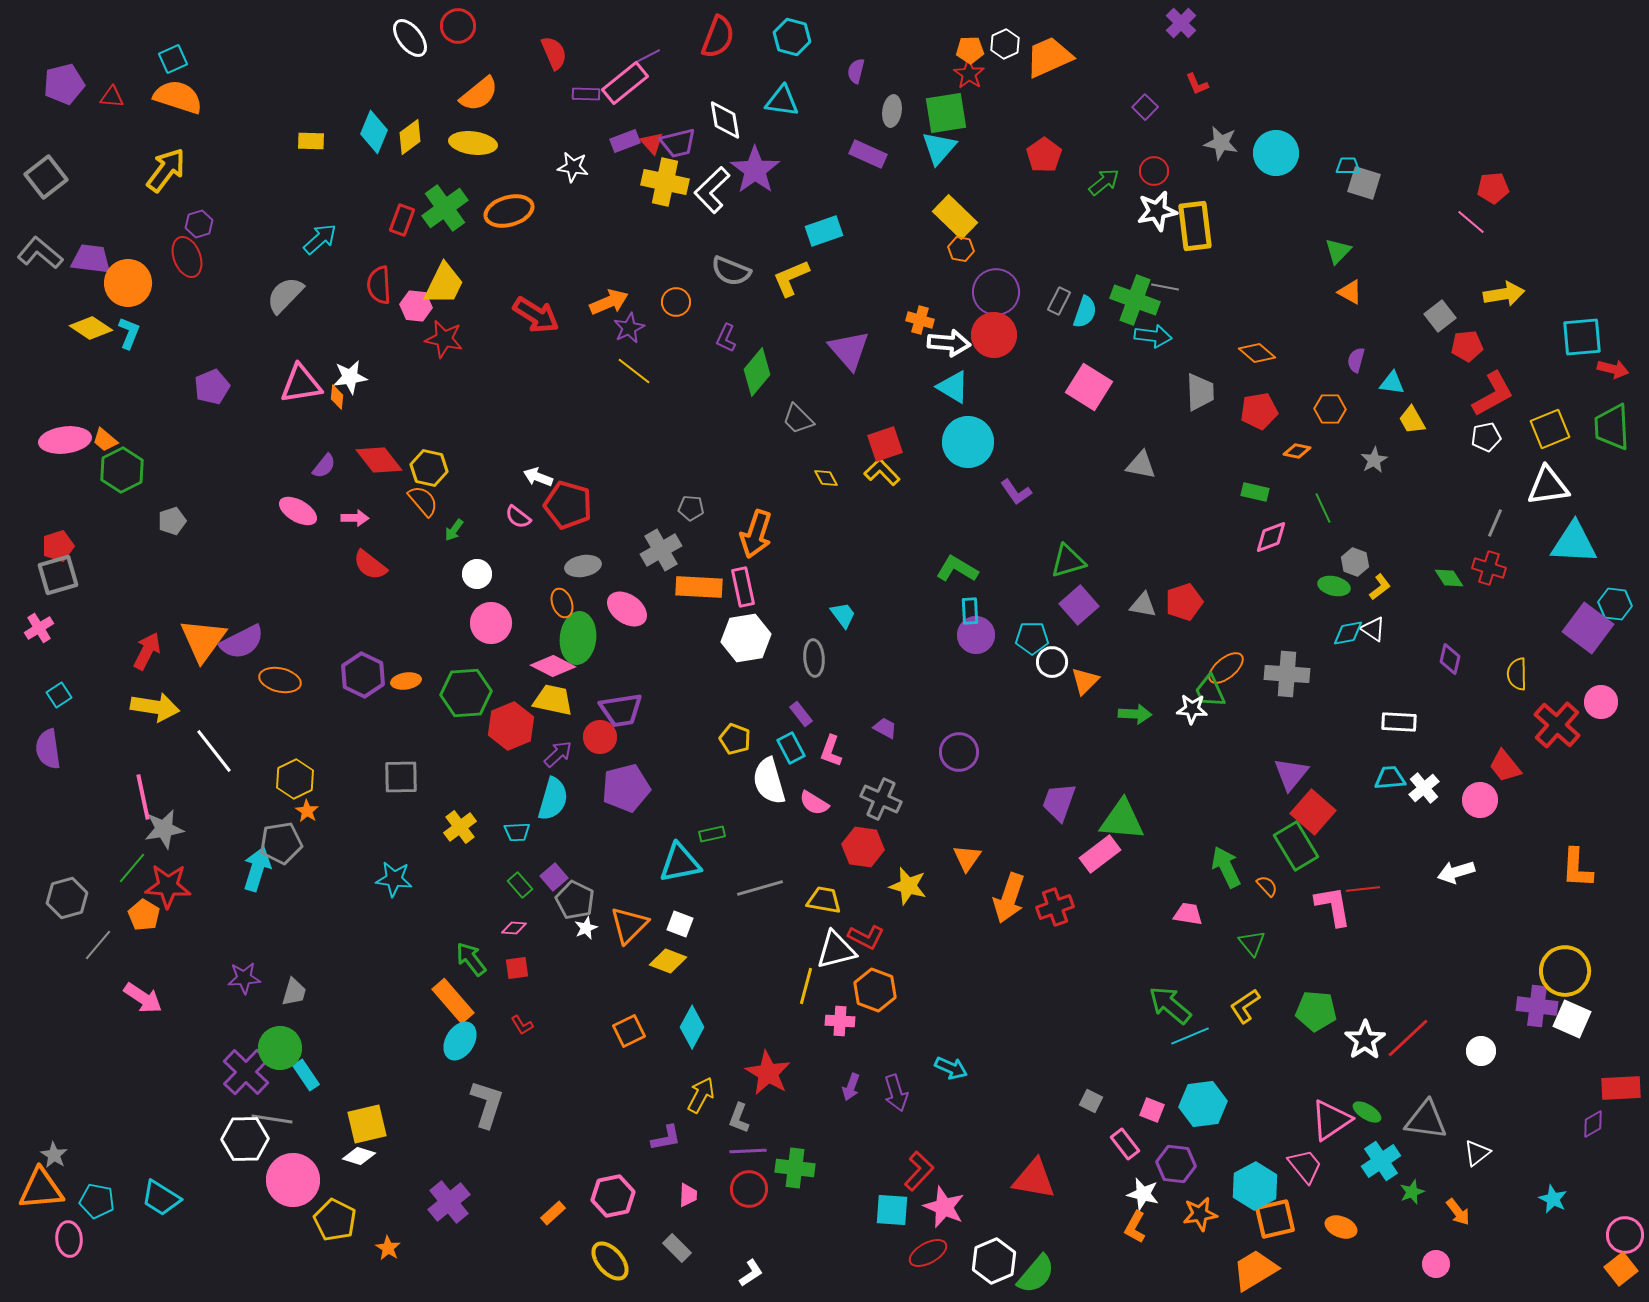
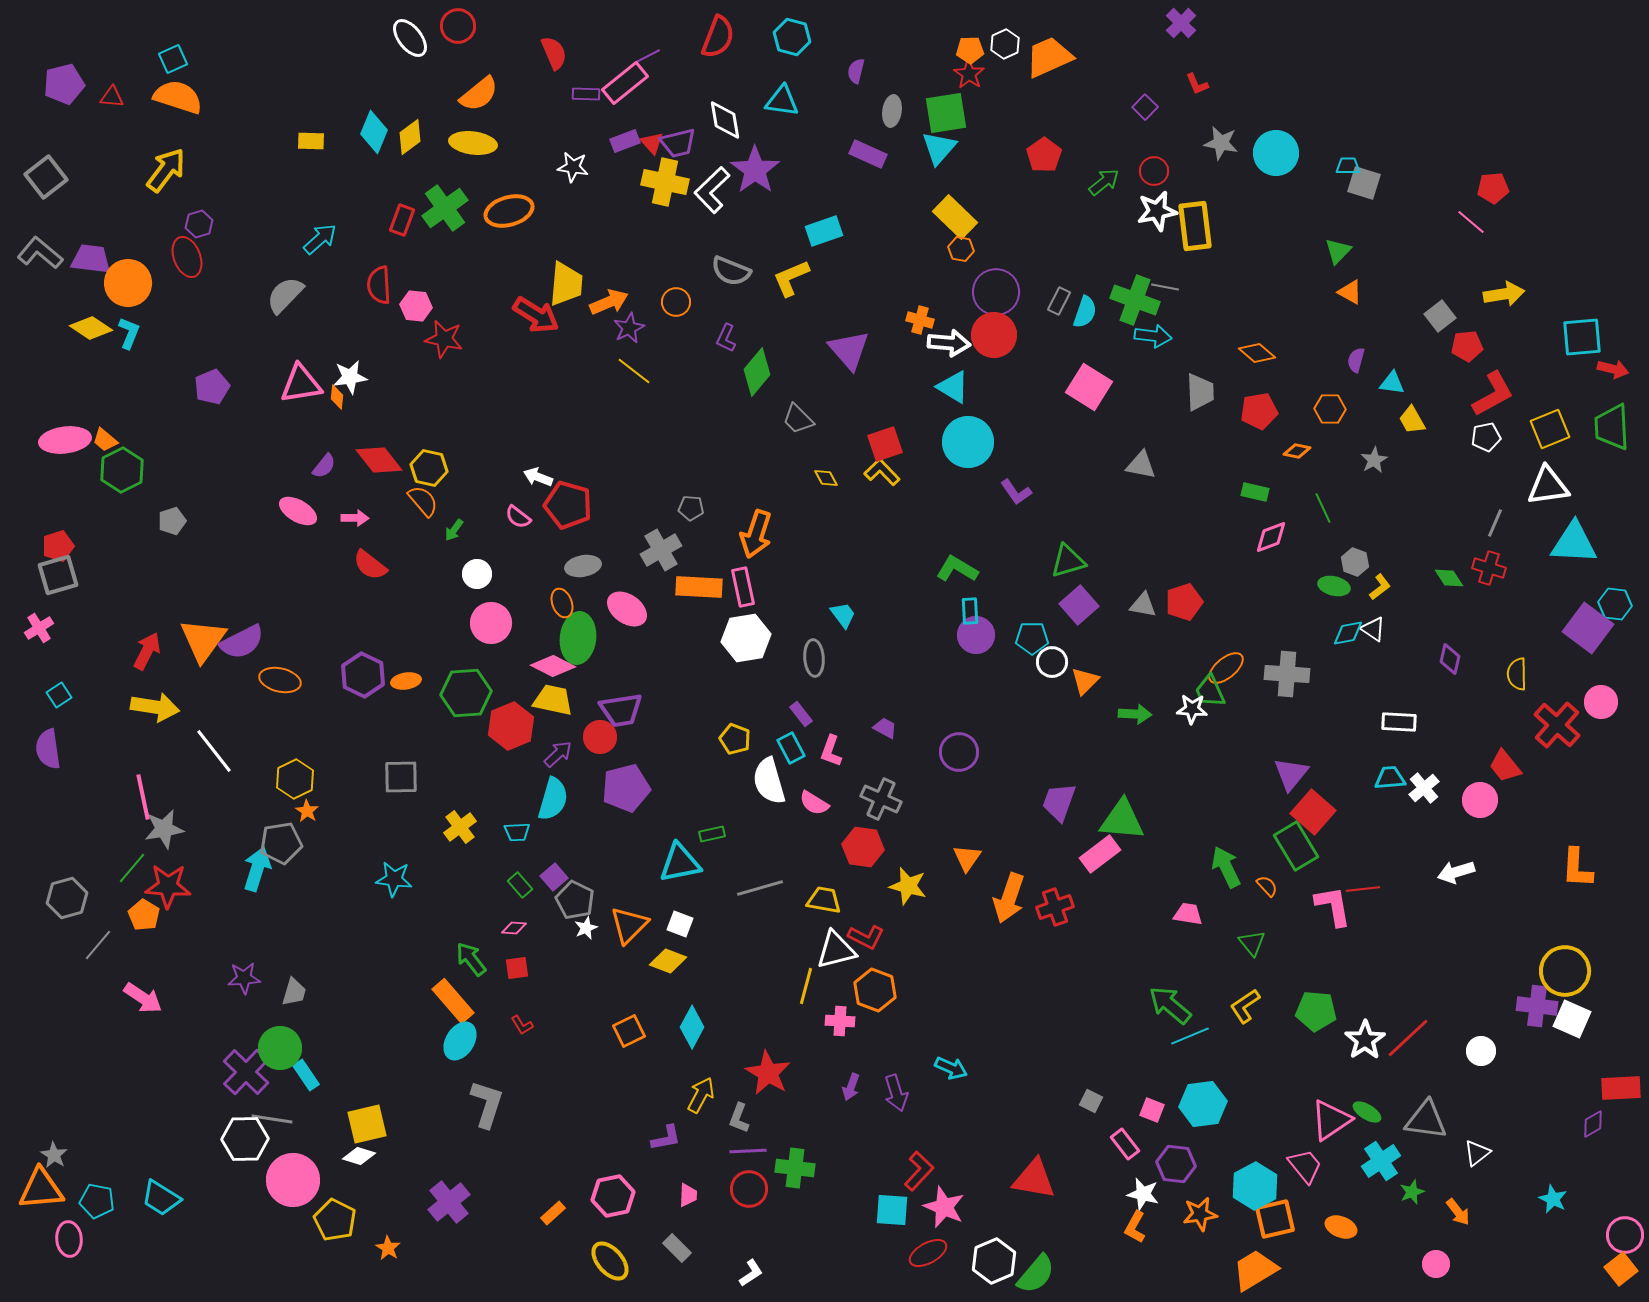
yellow trapezoid at (444, 284): moved 122 px right; rotated 21 degrees counterclockwise
